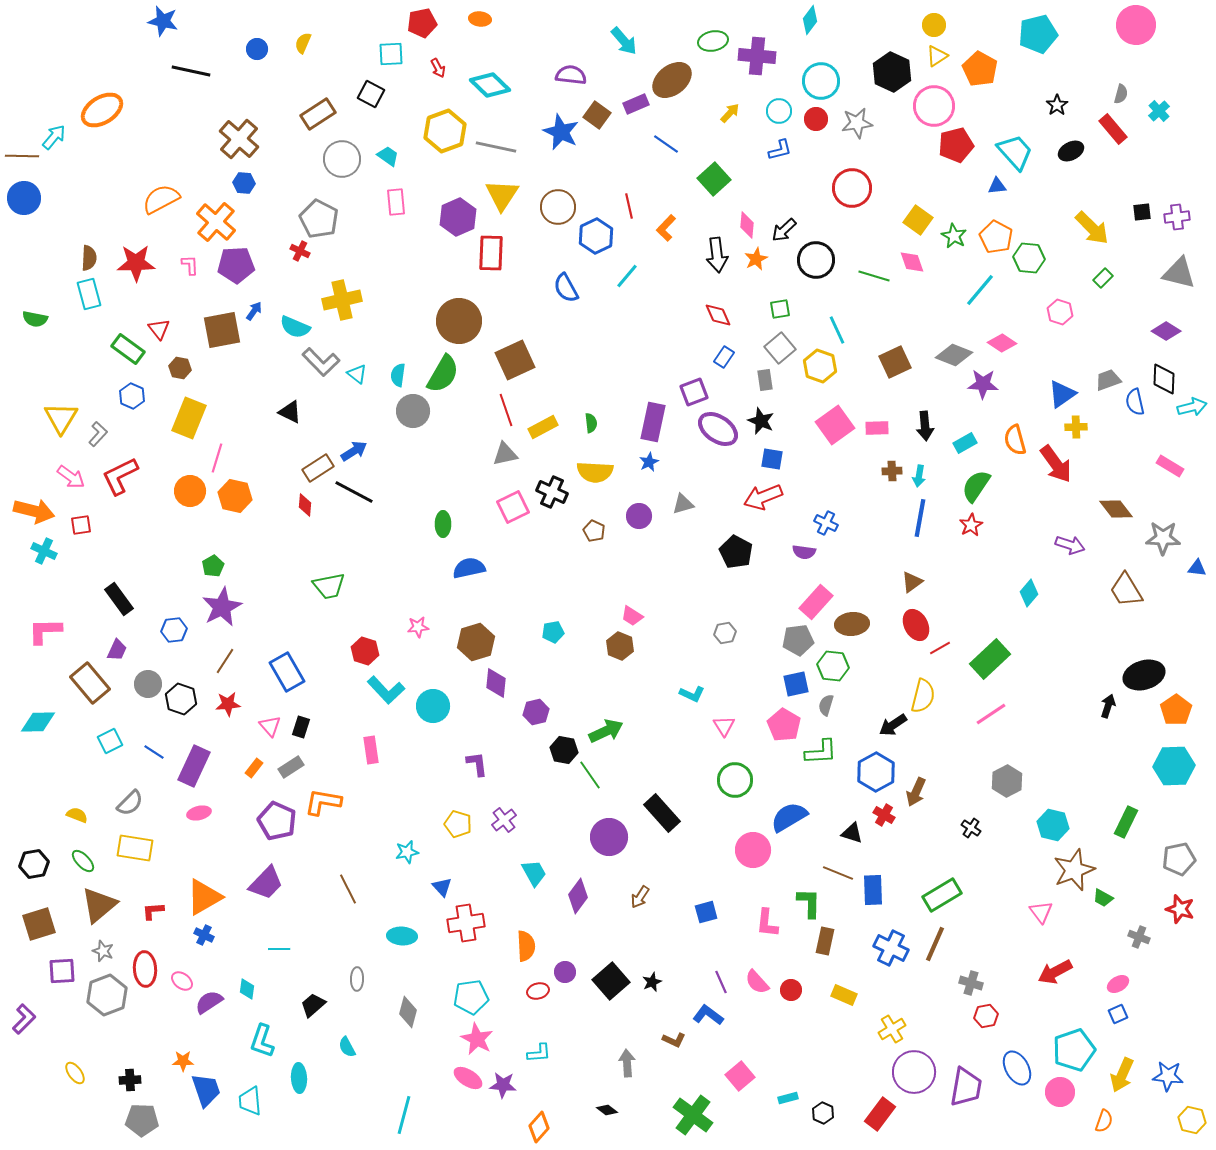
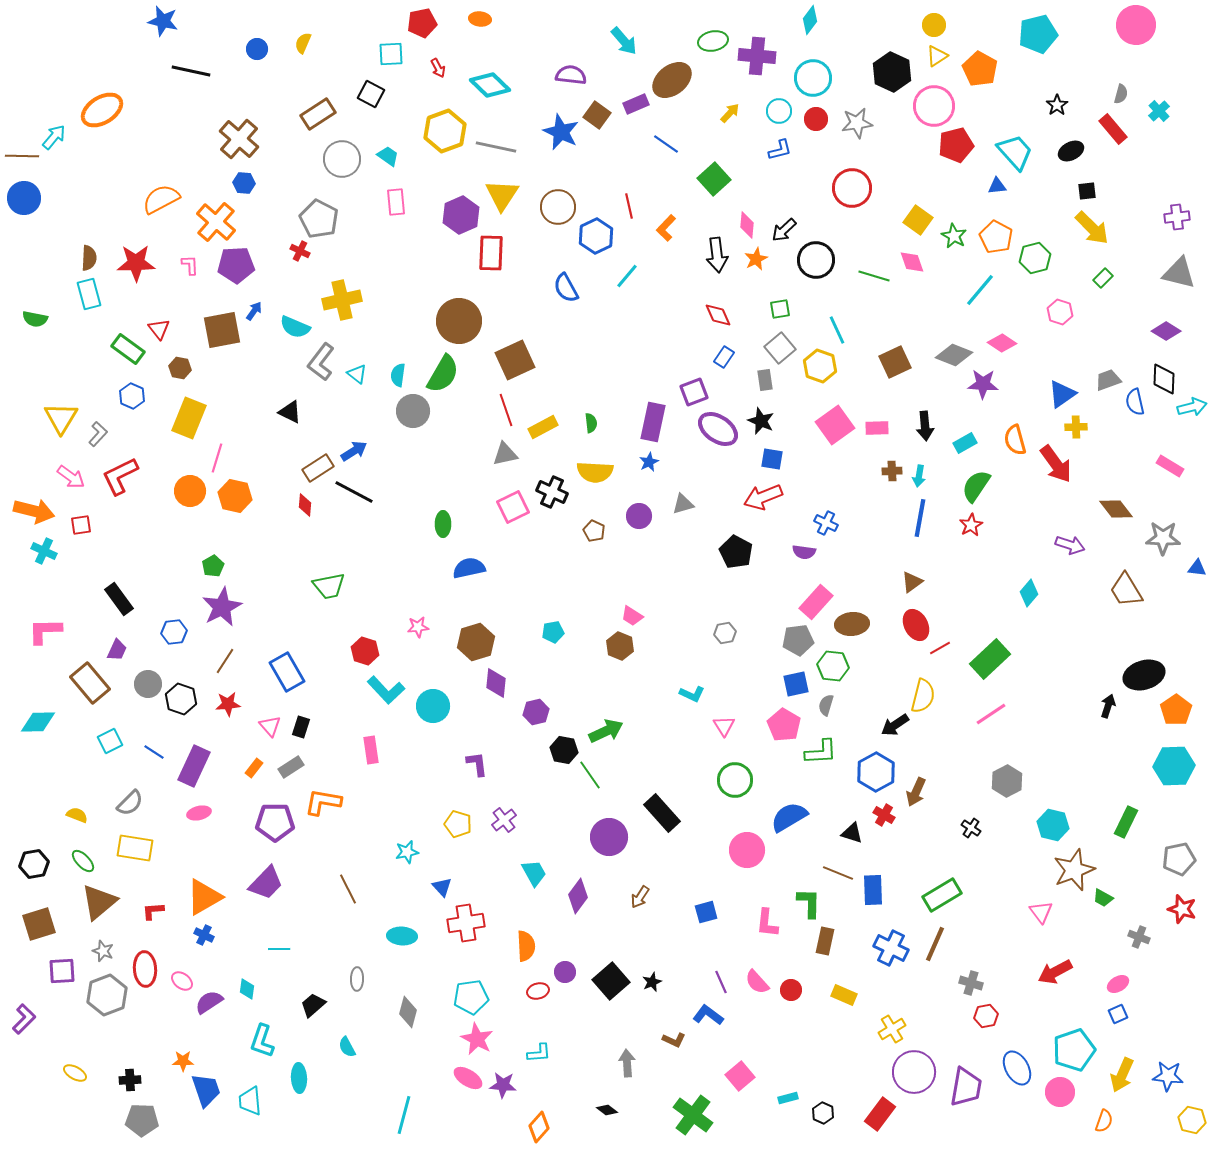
cyan circle at (821, 81): moved 8 px left, 3 px up
black square at (1142, 212): moved 55 px left, 21 px up
purple hexagon at (458, 217): moved 3 px right, 2 px up
green hexagon at (1029, 258): moved 6 px right; rotated 20 degrees counterclockwise
gray L-shape at (321, 362): rotated 81 degrees clockwise
blue hexagon at (174, 630): moved 2 px down
black arrow at (893, 725): moved 2 px right
purple pentagon at (277, 821): moved 2 px left, 1 px down; rotated 24 degrees counterclockwise
pink circle at (753, 850): moved 6 px left
brown triangle at (99, 905): moved 3 px up
red star at (1180, 909): moved 2 px right
yellow ellipse at (75, 1073): rotated 25 degrees counterclockwise
